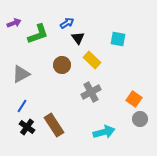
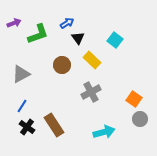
cyan square: moved 3 px left, 1 px down; rotated 28 degrees clockwise
